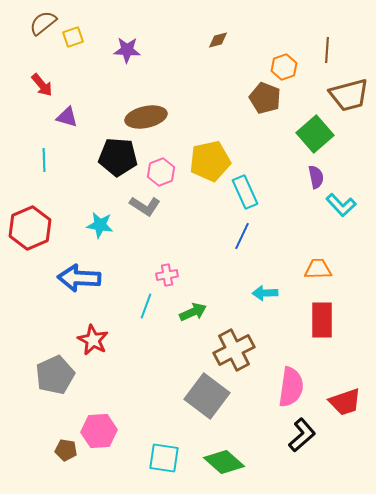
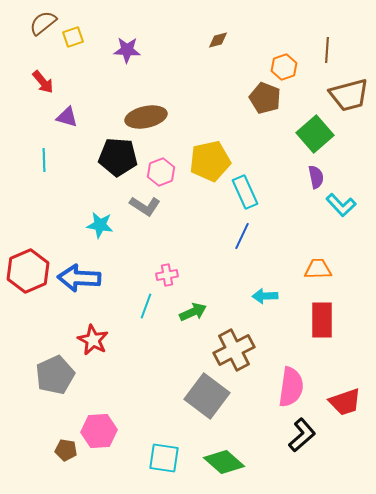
red arrow at (42, 85): moved 1 px right, 3 px up
red hexagon at (30, 228): moved 2 px left, 43 px down
cyan arrow at (265, 293): moved 3 px down
